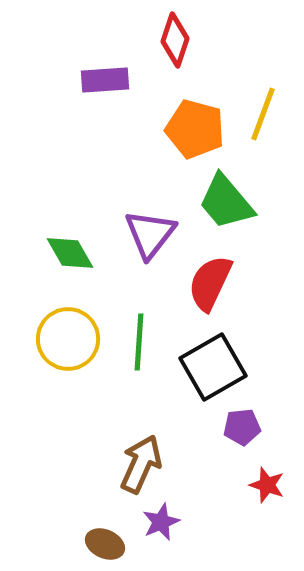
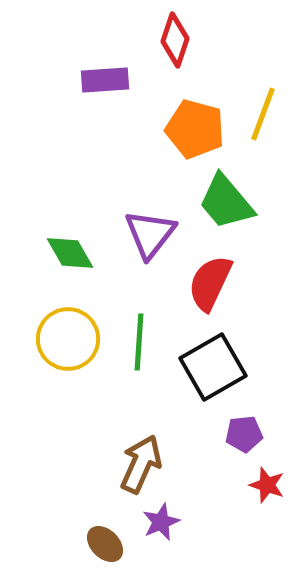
purple pentagon: moved 2 px right, 7 px down
brown ellipse: rotated 21 degrees clockwise
